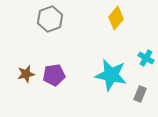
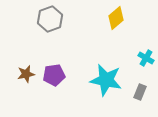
yellow diamond: rotated 10 degrees clockwise
cyan star: moved 5 px left, 5 px down
gray rectangle: moved 2 px up
